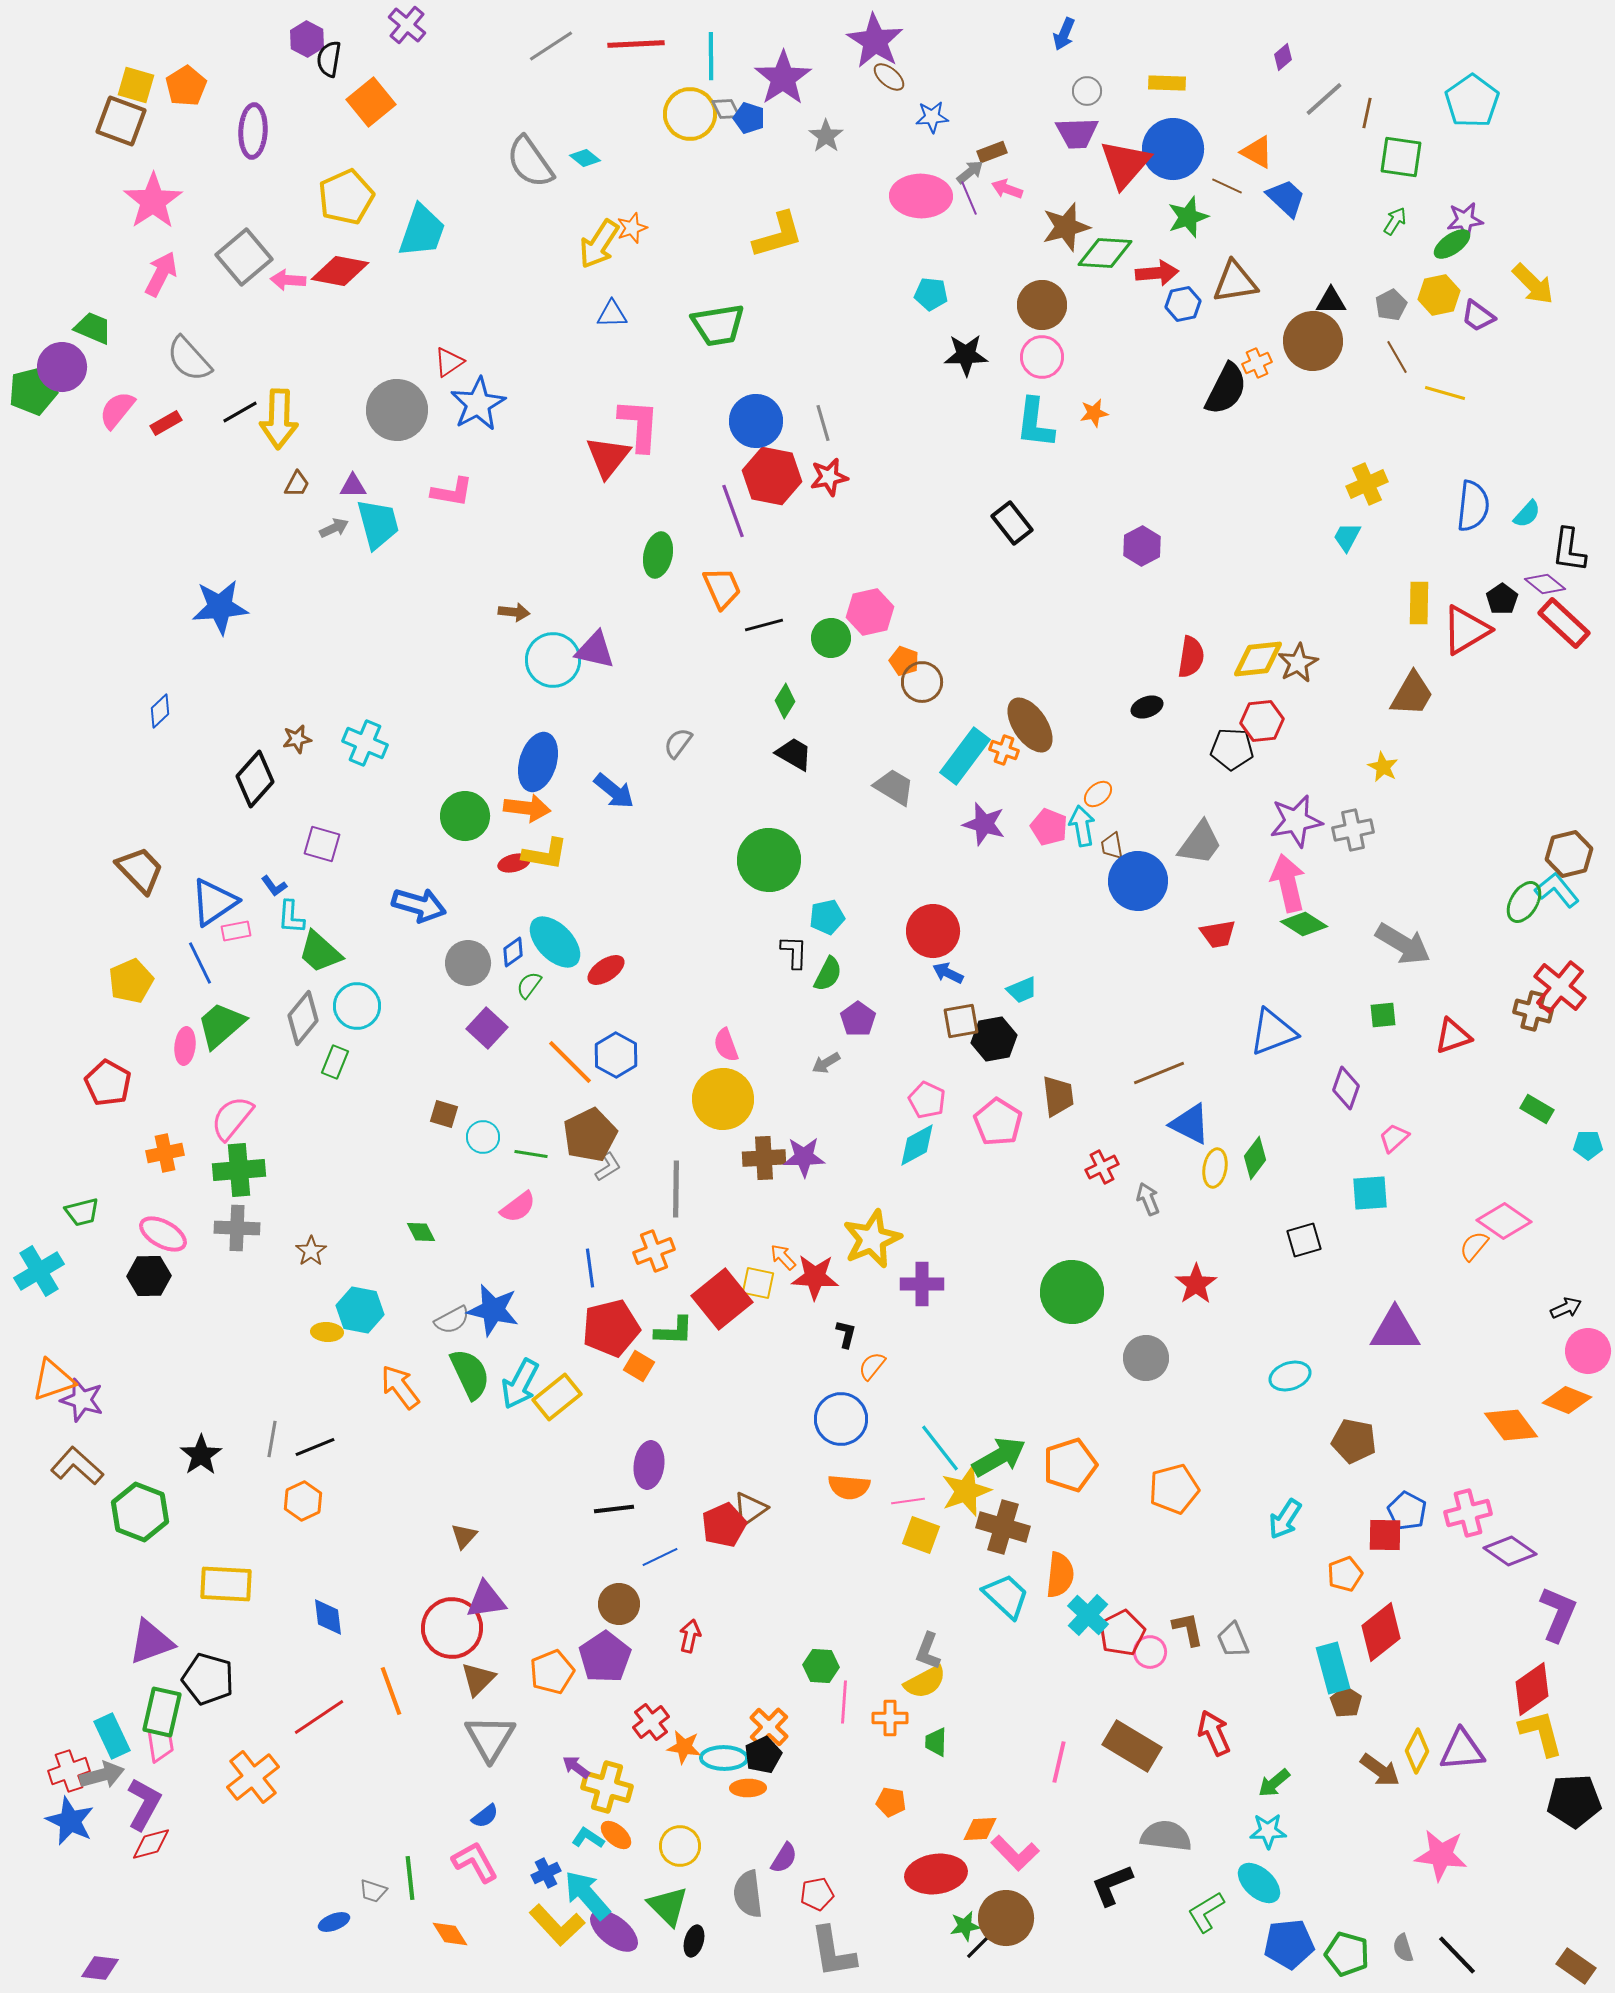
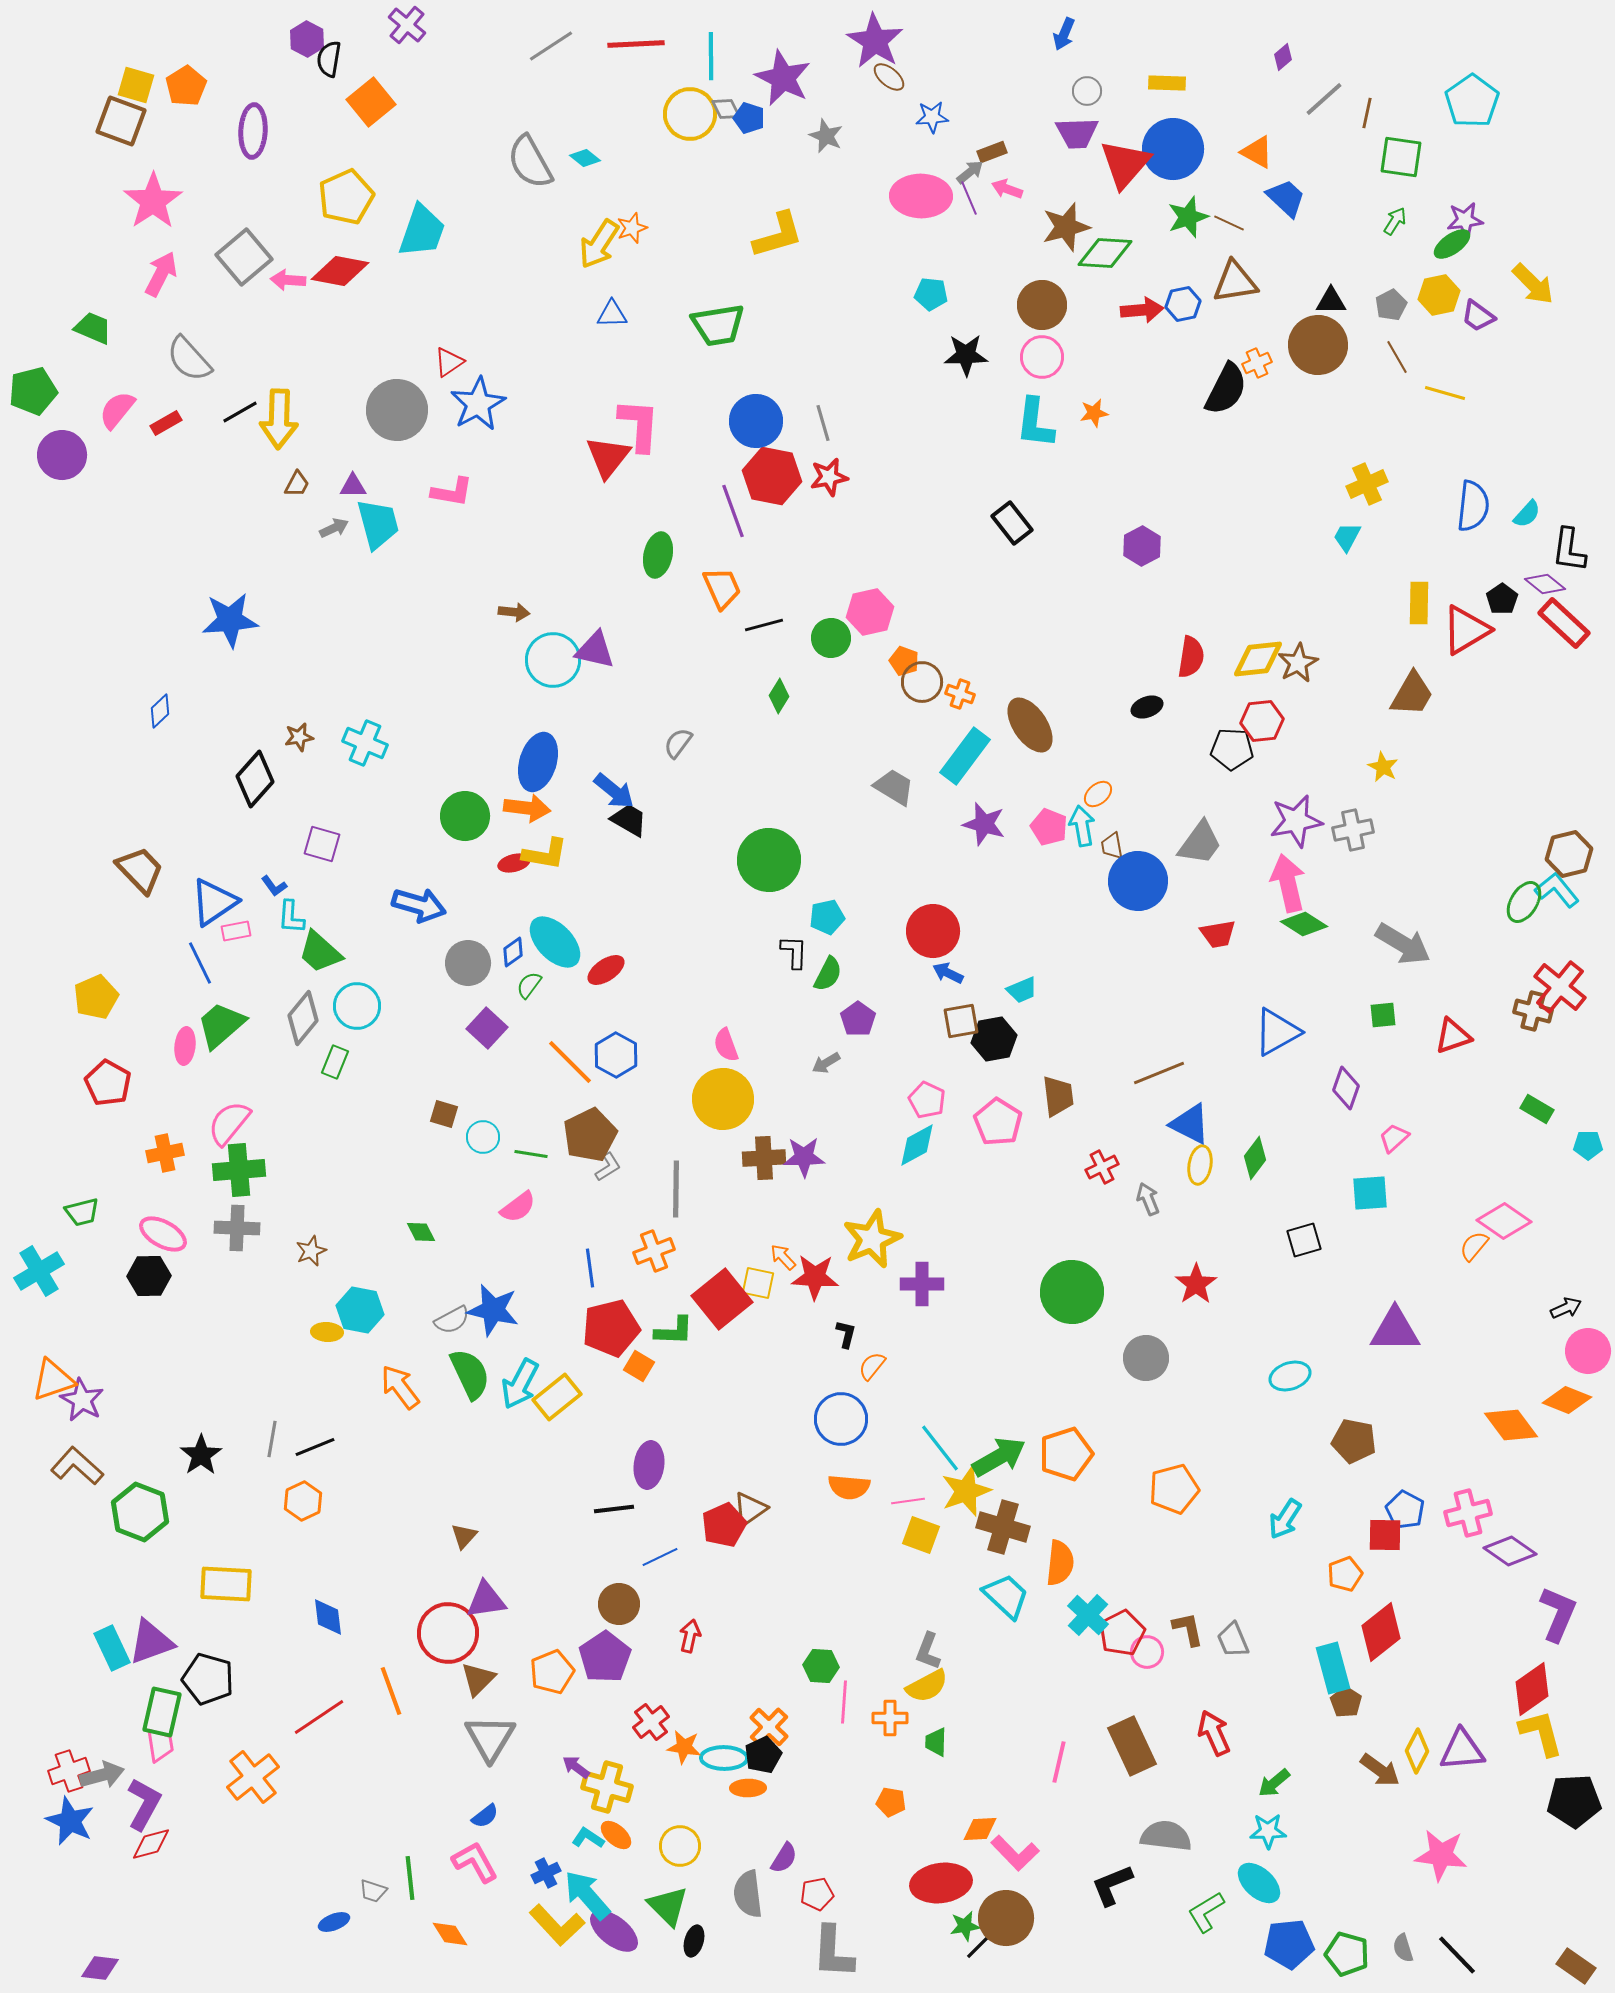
purple star at (783, 78): rotated 12 degrees counterclockwise
gray star at (826, 136): rotated 12 degrees counterclockwise
gray semicircle at (530, 162): rotated 6 degrees clockwise
brown line at (1227, 186): moved 2 px right, 37 px down
red arrow at (1157, 273): moved 15 px left, 37 px down
brown circle at (1313, 341): moved 5 px right, 4 px down
purple circle at (62, 367): moved 88 px down
blue star at (220, 607): moved 10 px right, 13 px down
green diamond at (785, 701): moved 6 px left, 5 px up
brown star at (297, 739): moved 2 px right, 2 px up
orange cross at (1004, 750): moved 44 px left, 56 px up
black trapezoid at (794, 754): moved 165 px left, 66 px down
yellow pentagon at (131, 981): moved 35 px left, 16 px down
blue triangle at (1273, 1032): moved 4 px right; rotated 8 degrees counterclockwise
pink semicircle at (232, 1118): moved 3 px left, 5 px down
yellow ellipse at (1215, 1168): moved 15 px left, 3 px up
brown star at (311, 1251): rotated 12 degrees clockwise
purple star at (82, 1400): rotated 12 degrees clockwise
orange pentagon at (1070, 1465): moved 4 px left, 11 px up
blue pentagon at (1407, 1511): moved 2 px left, 1 px up
orange semicircle at (1060, 1575): moved 12 px up
red circle at (452, 1628): moved 4 px left, 5 px down
pink circle at (1150, 1652): moved 3 px left
yellow semicircle at (925, 1682): moved 2 px right, 4 px down
cyan rectangle at (112, 1736): moved 88 px up
brown rectangle at (1132, 1746): rotated 34 degrees clockwise
red ellipse at (936, 1874): moved 5 px right, 9 px down
gray L-shape at (833, 1952): rotated 12 degrees clockwise
